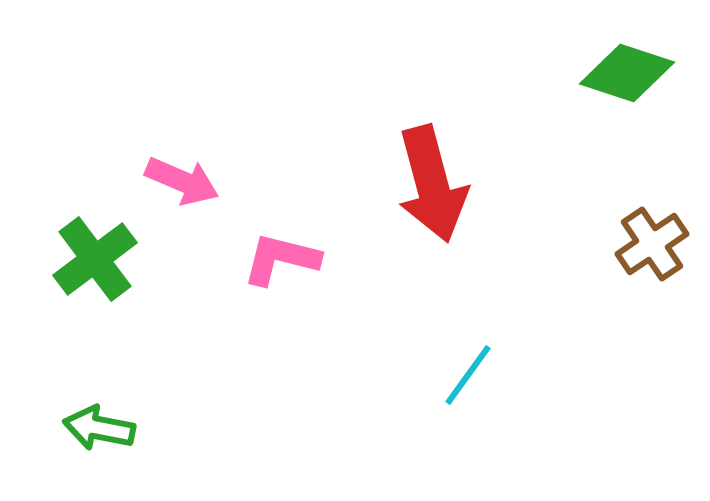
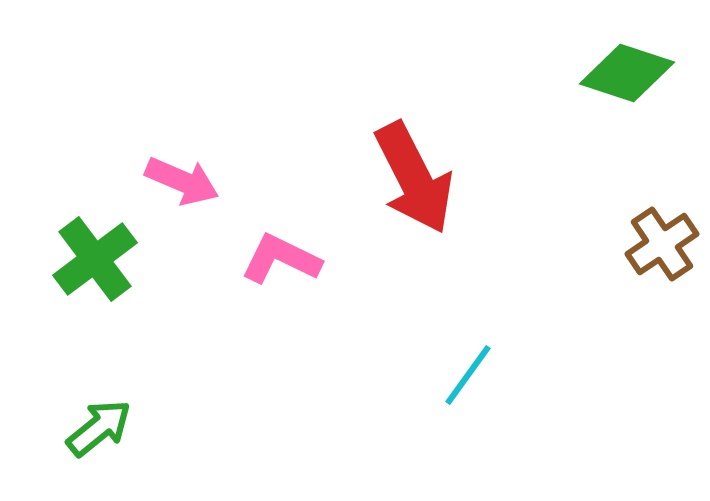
red arrow: moved 18 px left, 6 px up; rotated 12 degrees counterclockwise
brown cross: moved 10 px right
pink L-shape: rotated 12 degrees clockwise
green arrow: rotated 130 degrees clockwise
